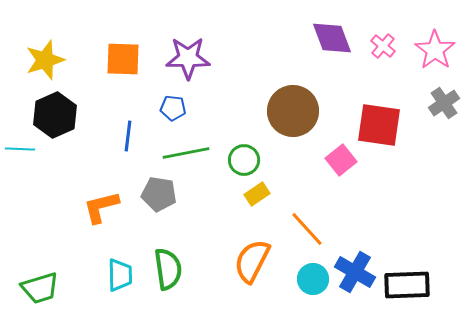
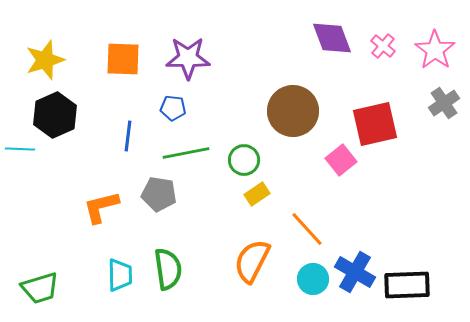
red square: moved 4 px left, 1 px up; rotated 21 degrees counterclockwise
